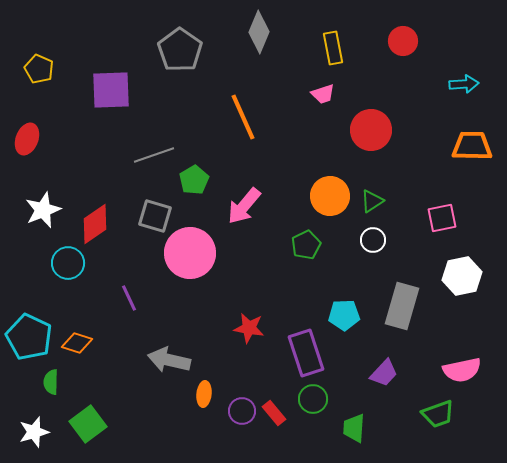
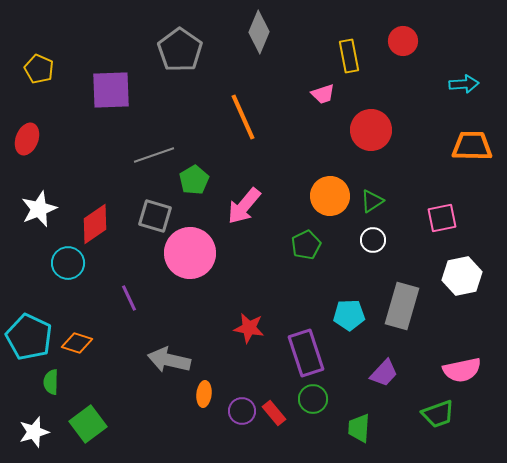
yellow rectangle at (333, 48): moved 16 px right, 8 px down
white star at (43, 210): moved 4 px left, 1 px up
cyan pentagon at (344, 315): moved 5 px right
green trapezoid at (354, 428): moved 5 px right
